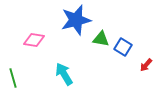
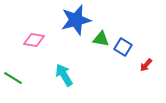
cyan arrow: moved 1 px down
green line: rotated 42 degrees counterclockwise
